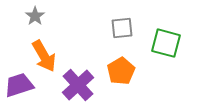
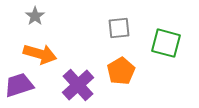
gray square: moved 3 px left
orange arrow: moved 4 px left, 2 px up; rotated 44 degrees counterclockwise
